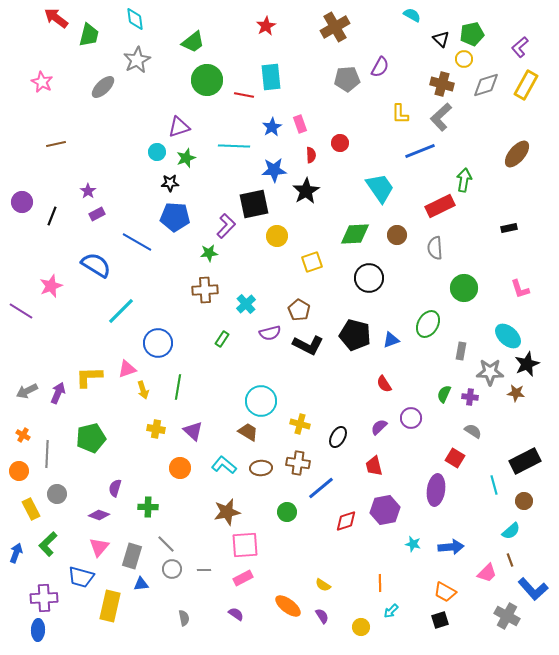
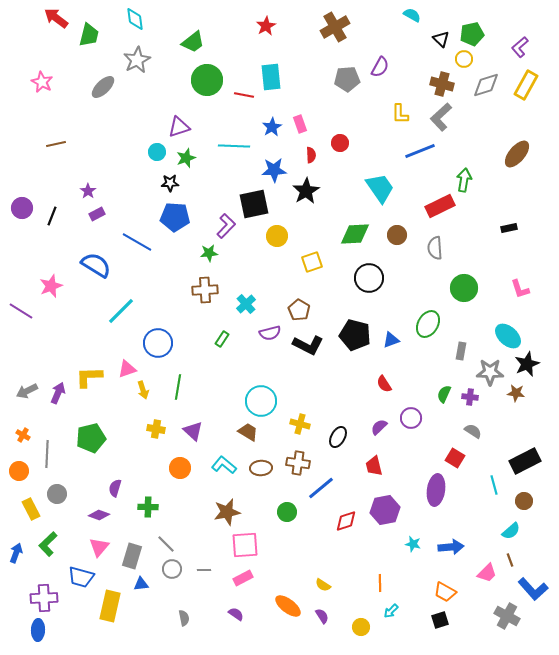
purple circle at (22, 202): moved 6 px down
